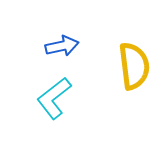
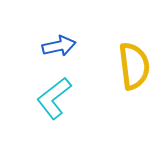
blue arrow: moved 3 px left
